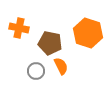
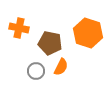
orange semicircle: moved 1 px down; rotated 54 degrees clockwise
